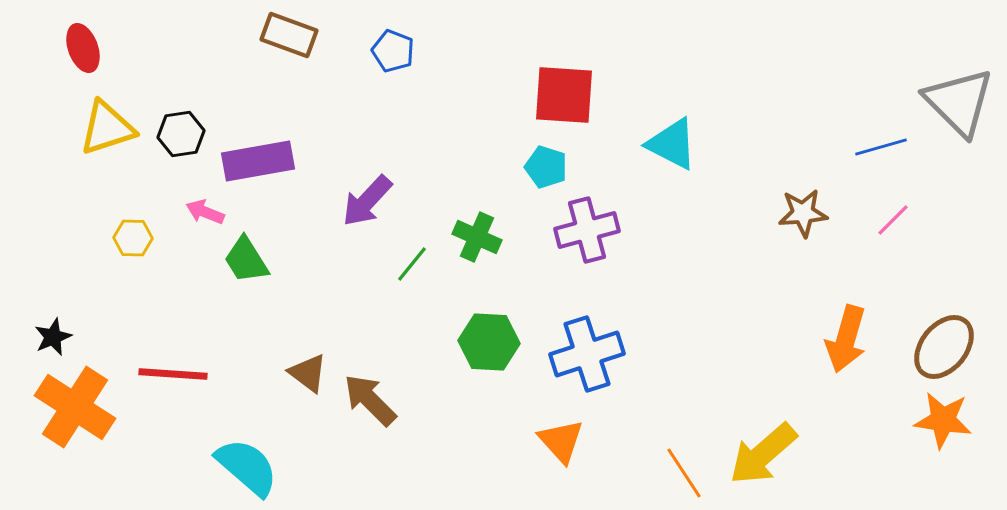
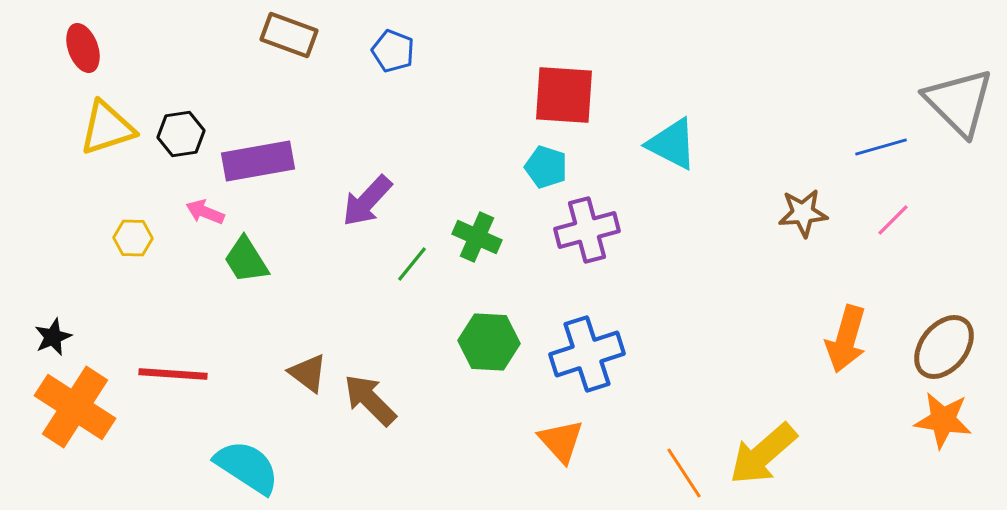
cyan semicircle: rotated 8 degrees counterclockwise
